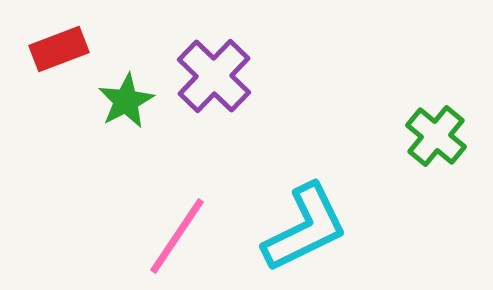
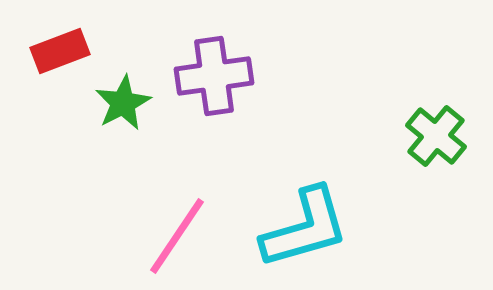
red rectangle: moved 1 px right, 2 px down
purple cross: rotated 38 degrees clockwise
green star: moved 3 px left, 2 px down
cyan L-shape: rotated 10 degrees clockwise
